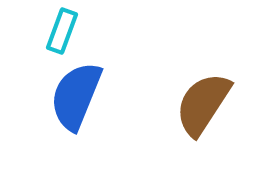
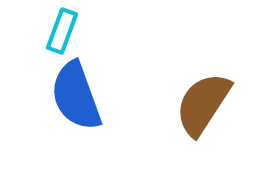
blue semicircle: rotated 42 degrees counterclockwise
